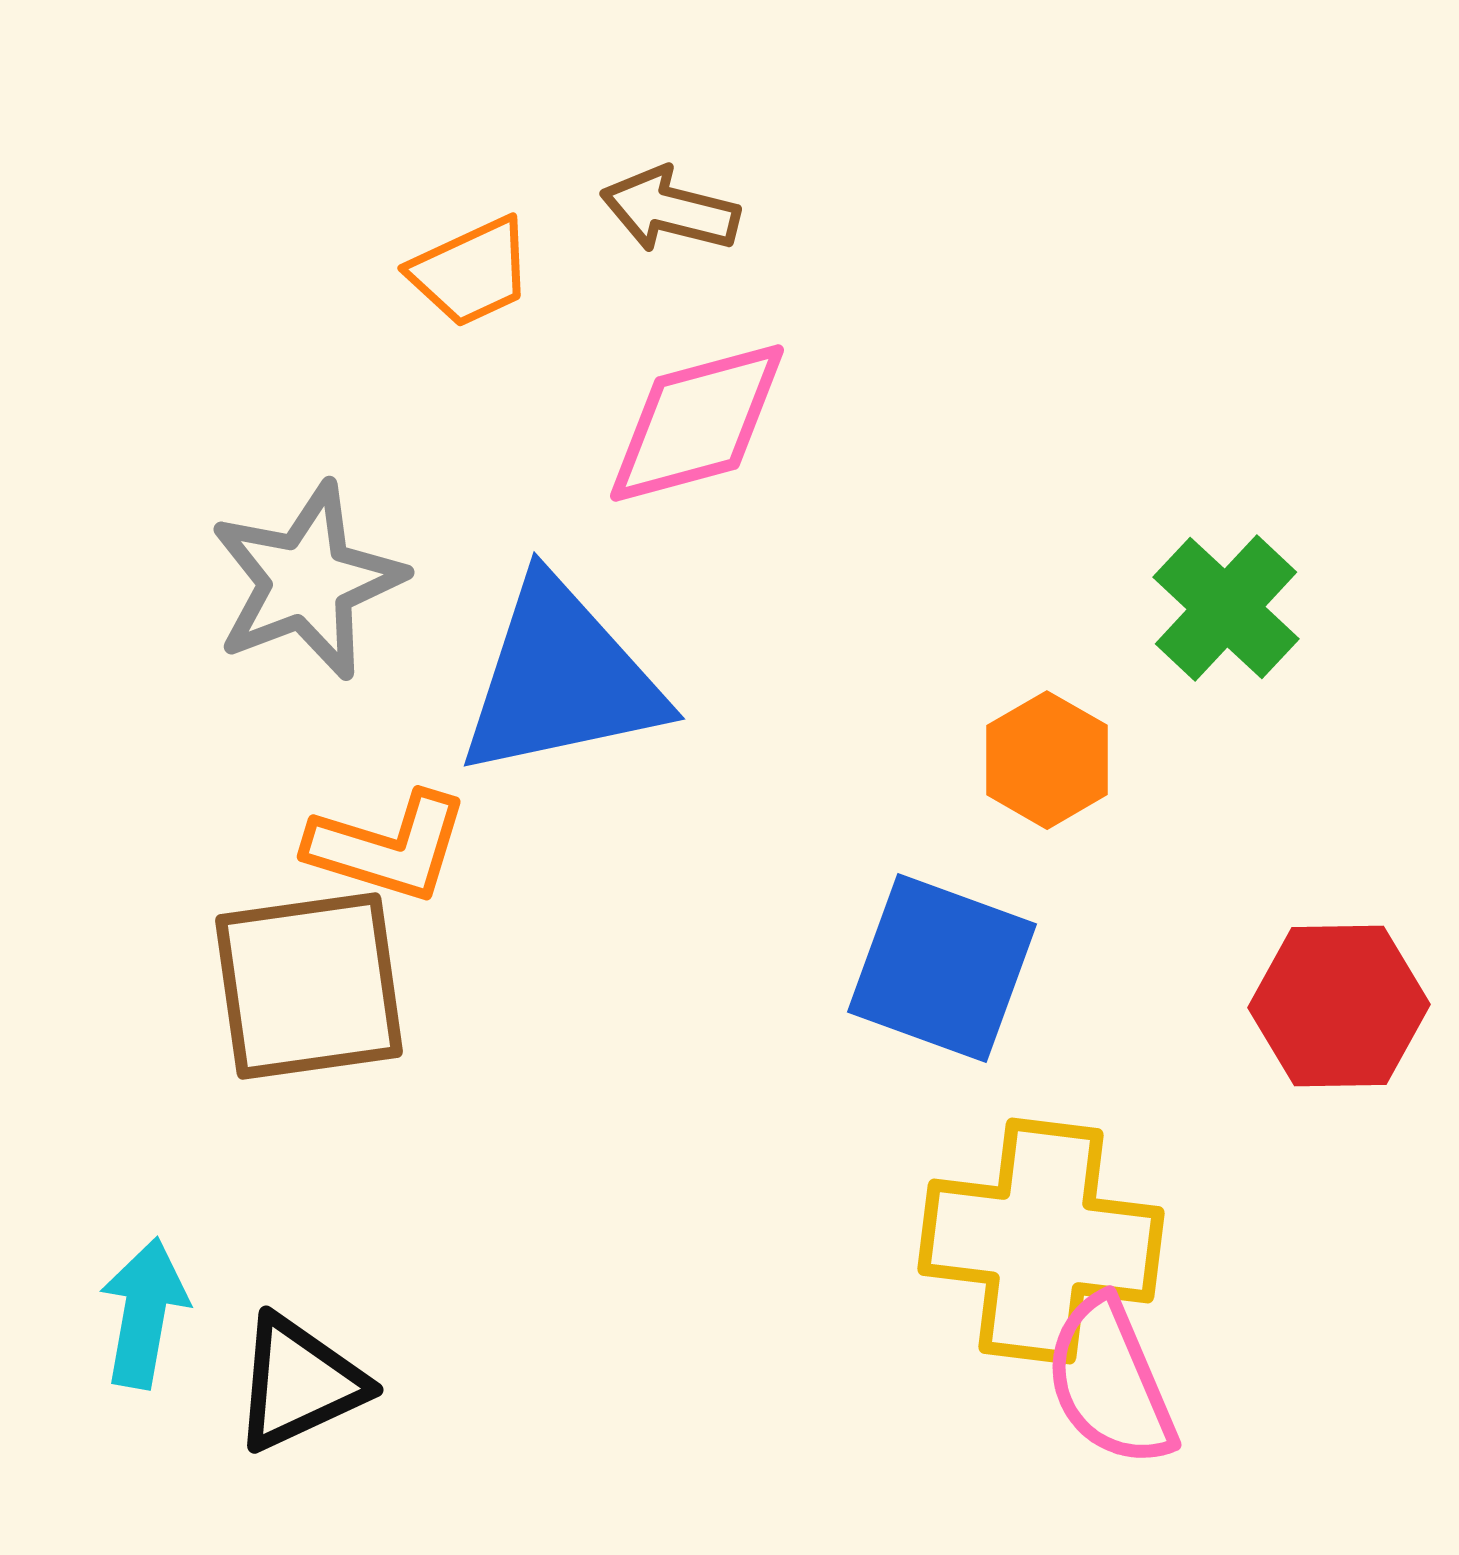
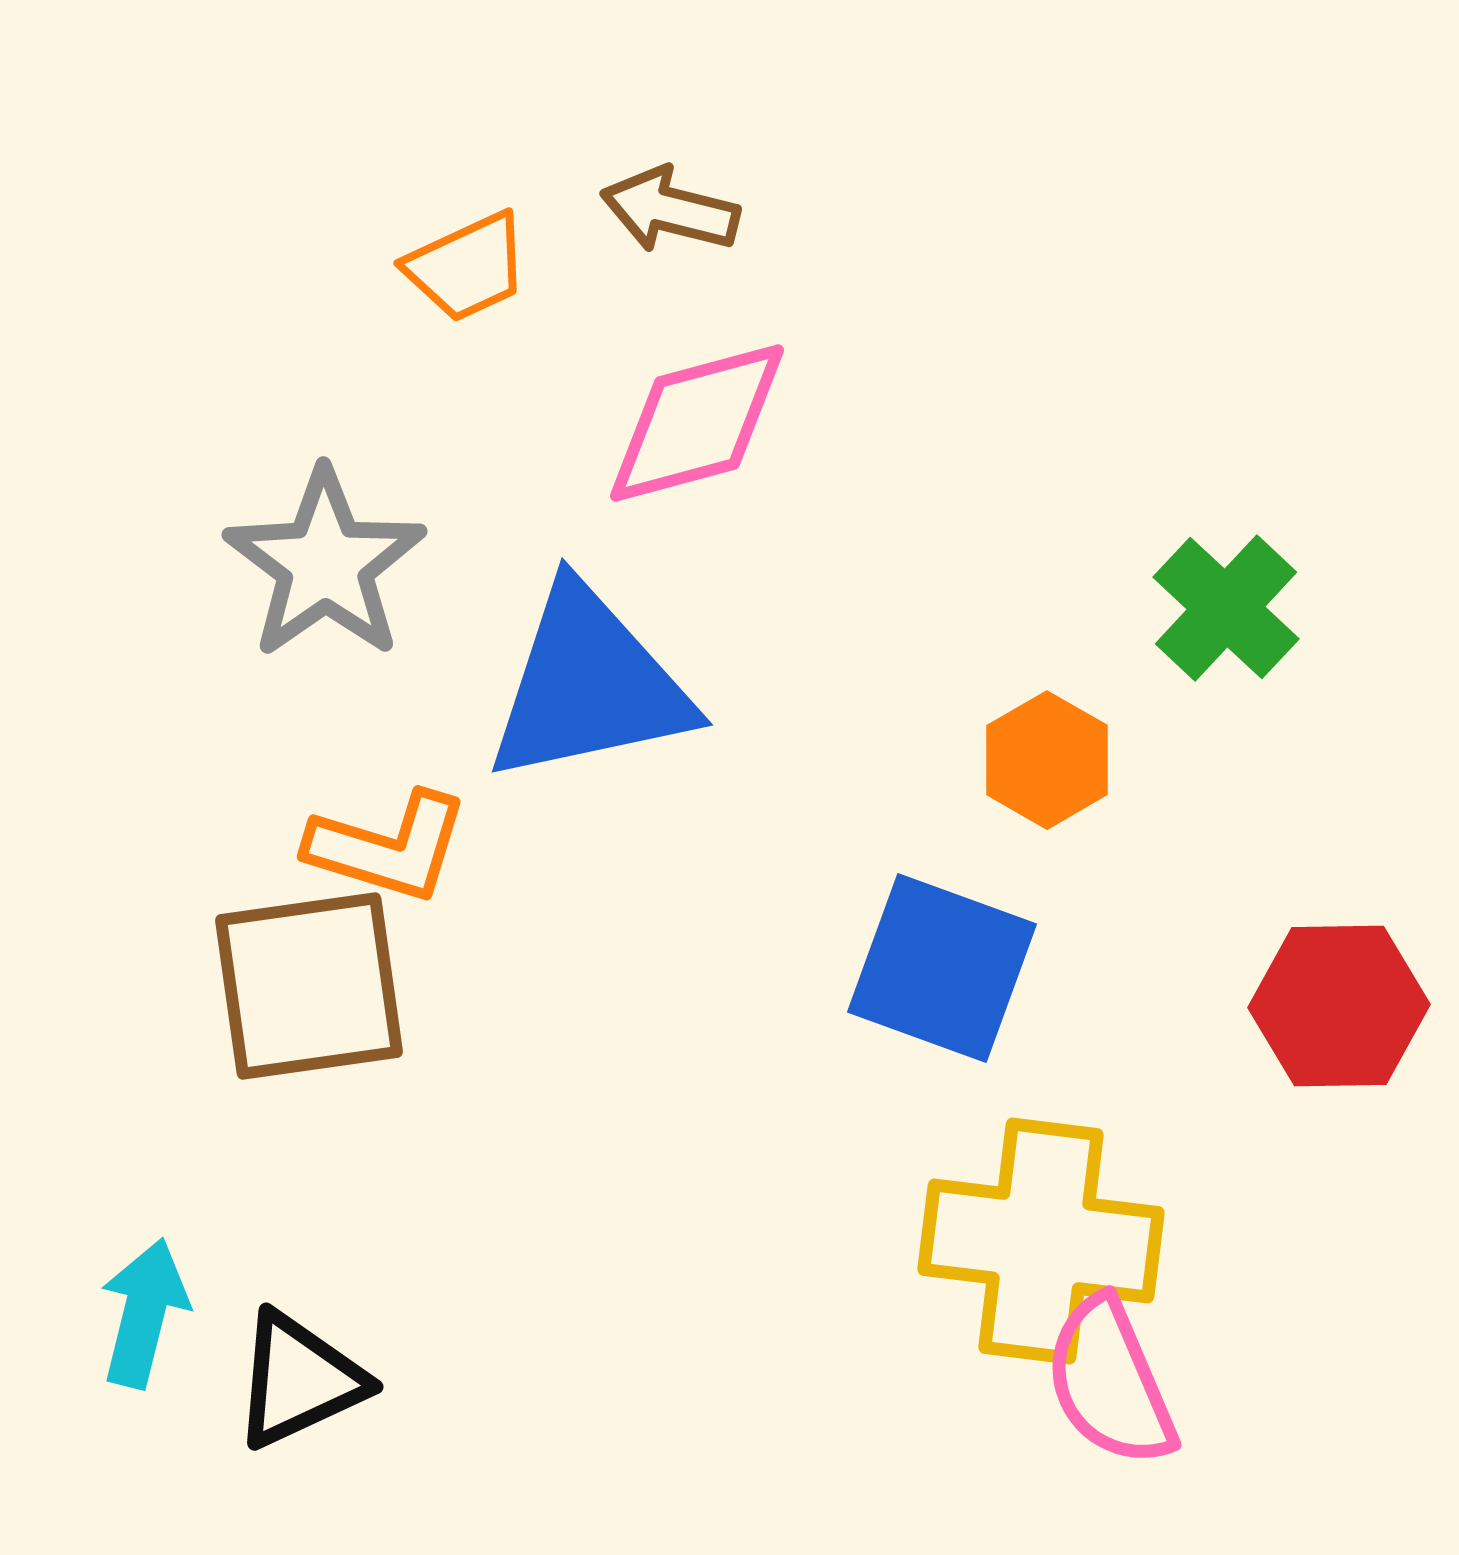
orange trapezoid: moved 4 px left, 5 px up
gray star: moved 18 px right, 17 px up; rotated 14 degrees counterclockwise
blue triangle: moved 28 px right, 6 px down
cyan arrow: rotated 4 degrees clockwise
black triangle: moved 3 px up
